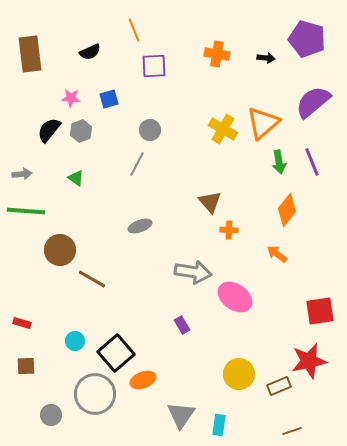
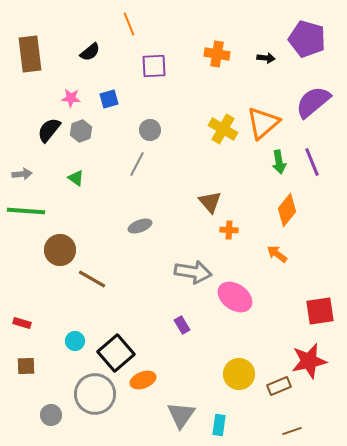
orange line at (134, 30): moved 5 px left, 6 px up
black semicircle at (90, 52): rotated 15 degrees counterclockwise
